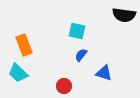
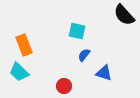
black semicircle: rotated 40 degrees clockwise
blue semicircle: moved 3 px right
cyan trapezoid: moved 1 px right, 1 px up
